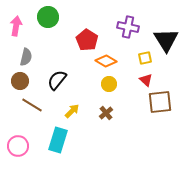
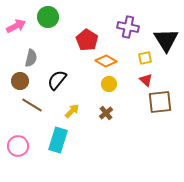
pink arrow: rotated 54 degrees clockwise
gray semicircle: moved 5 px right, 1 px down
